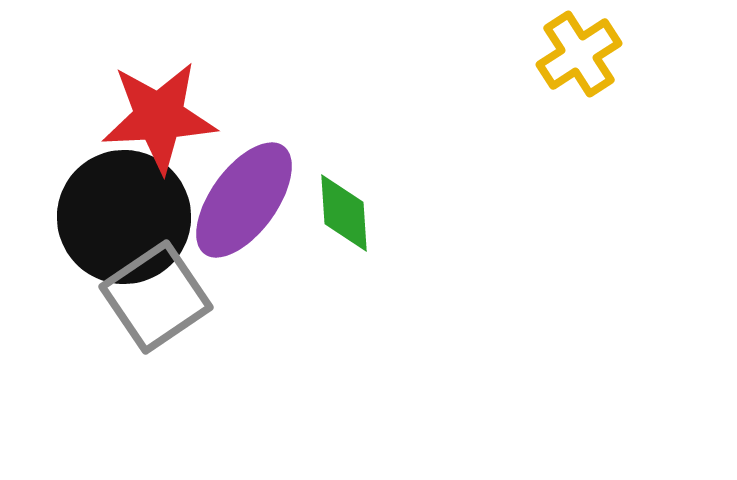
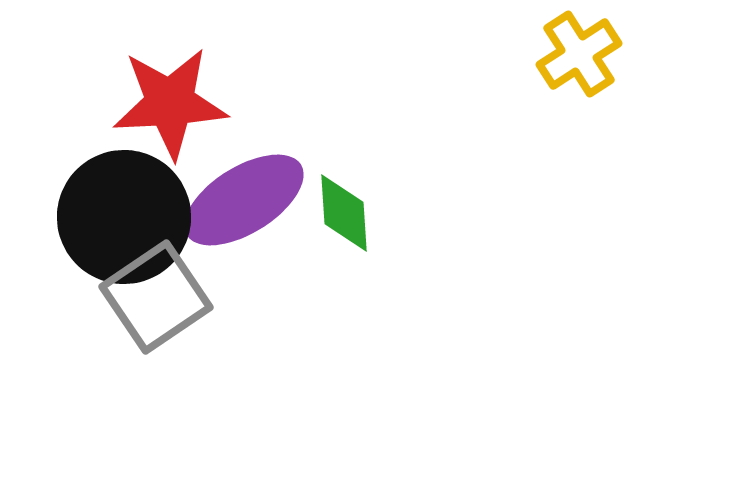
red star: moved 11 px right, 14 px up
purple ellipse: rotated 22 degrees clockwise
